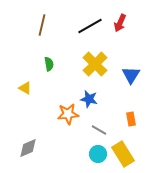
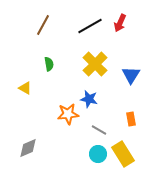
brown line: moved 1 px right; rotated 15 degrees clockwise
